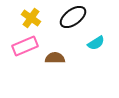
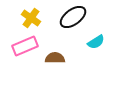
cyan semicircle: moved 1 px up
